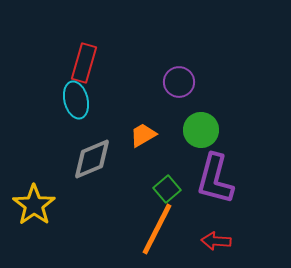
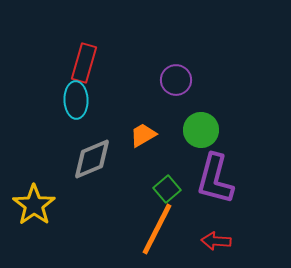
purple circle: moved 3 px left, 2 px up
cyan ellipse: rotated 12 degrees clockwise
